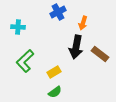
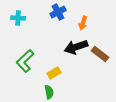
cyan cross: moved 9 px up
black arrow: rotated 60 degrees clockwise
yellow rectangle: moved 1 px down
green semicircle: moved 6 px left; rotated 64 degrees counterclockwise
